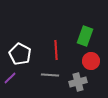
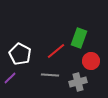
green rectangle: moved 6 px left, 2 px down
red line: moved 1 px down; rotated 54 degrees clockwise
